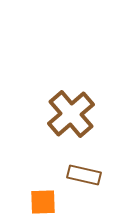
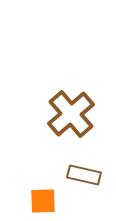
orange square: moved 1 px up
